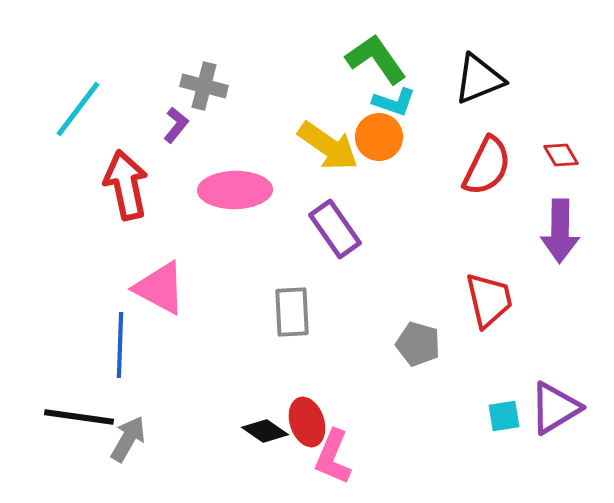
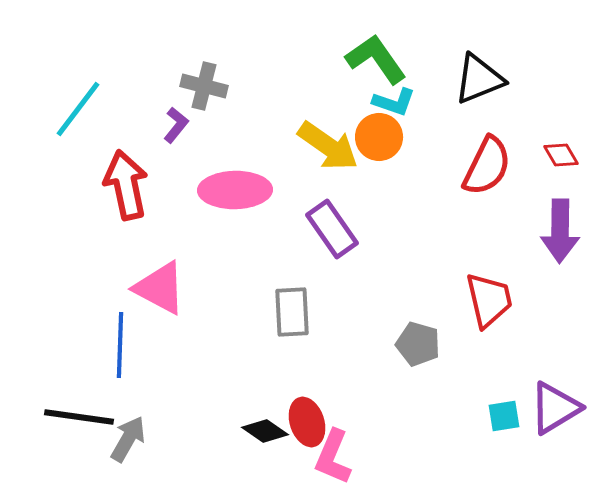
purple rectangle: moved 3 px left
